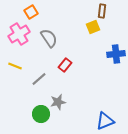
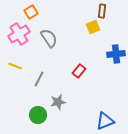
red rectangle: moved 14 px right, 6 px down
gray line: rotated 21 degrees counterclockwise
green circle: moved 3 px left, 1 px down
